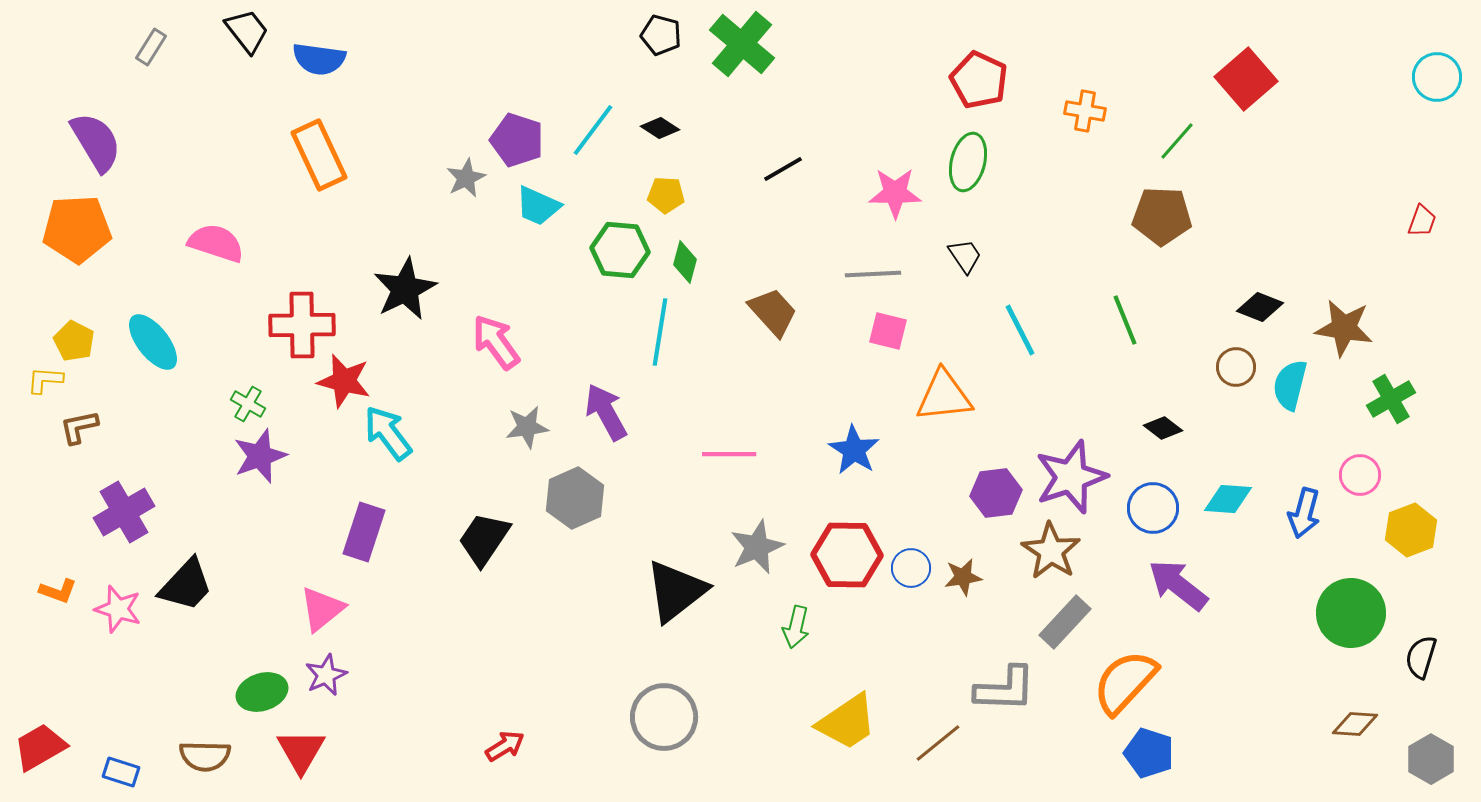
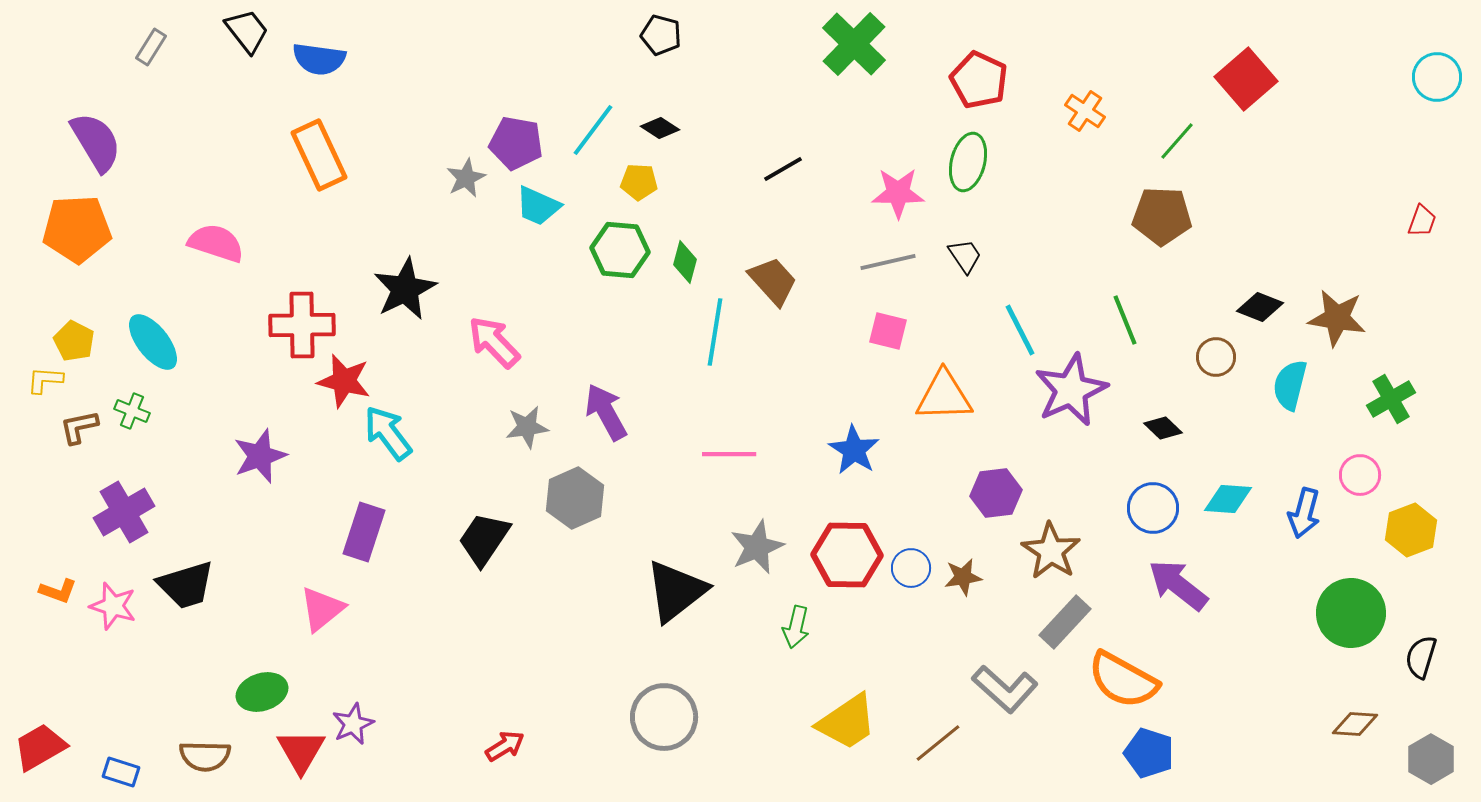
green cross at (742, 44): moved 112 px right; rotated 4 degrees clockwise
orange cross at (1085, 111): rotated 24 degrees clockwise
purple pentagon at (517, 140): moved 1 px left, 3 px down; rotated 8 degrees counterclockwise
pink star at (895, 193): moved 3 px right
yellow pentagon at (666, 195): moved 27 px left, 13 px up
gray line at (873, 274): moved 15 px right, 12 px up; rotated 10 degrees counterclockwise
brown trapezoid at (773, 312): moved 31 px up
brown star at (1344, 328): moved 7 px left, 10 px up
cyan line at (660, 332): moved 55 px right
pink arrow at (496, 342): moved 2 px left; rotated 8 degrees counterclockwise
brown circle at (1236, 367): moved 20 px left, 10 px up
orange triangle at (944, 396): rotated 4 degrees clockwise
green cross at (248, 404): moved 116 px left, 7 px down; rotated 8 degrees counterclockwise
black diamond at (1163, 428): rotated 6 degrees clockwise
purple star at (1071, 477): moved 87 px up; rotated 6 degrees counterclockwise
black trapezoid at (186, 585): rotated 30 degrees clockwise
pink star at (118, 609): moved 5 px left, 3 px up
purple star at (326, 675): moved 27 px right, 49 px down
orange semicircle at (1125, 682): moved 2 px left, 2 px up; rotated 104 degrees counterclockwise
gray L-shape at (1005, 689): rotated 40 degrees clockwise
